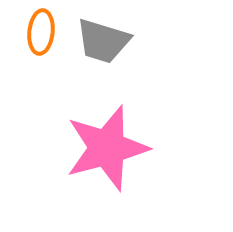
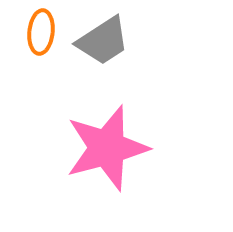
gray trapezoid: rotated 50 degrees counterclockwise
